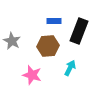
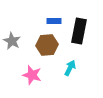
black rectangle: rotated 10 degrees counterclockwise
brown hexagon: moved 1 px left, 1 px up
